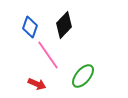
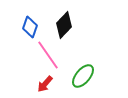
red arrow: moved 8 px right; rotated 108 degrees clockwise
